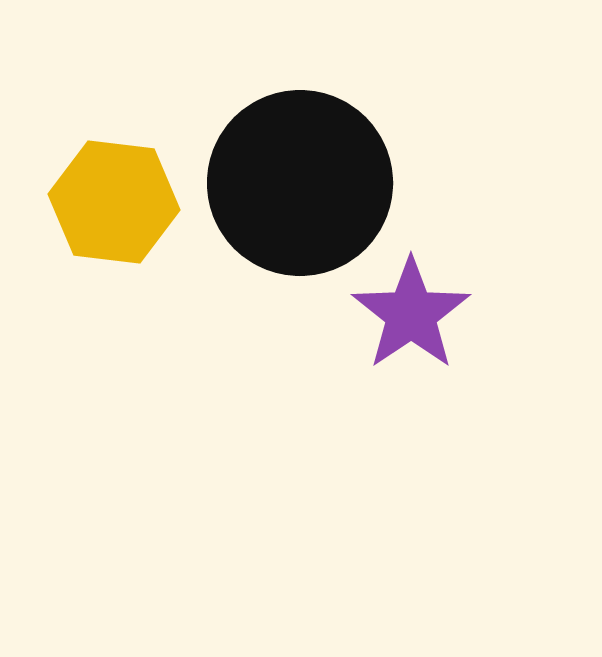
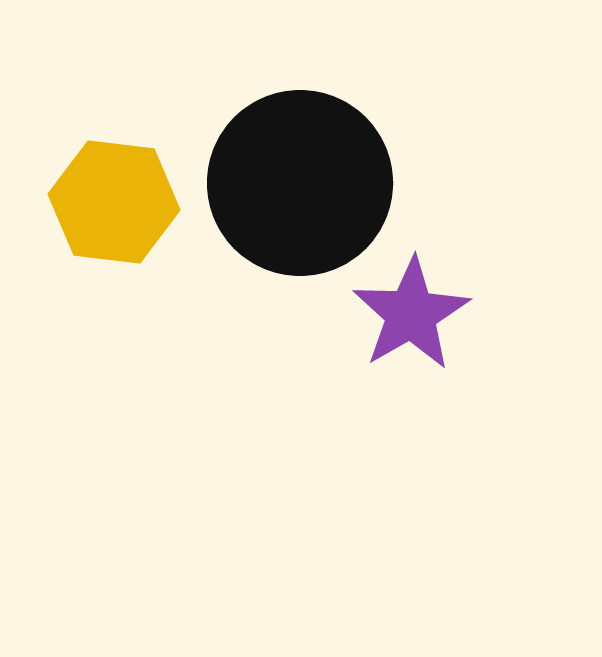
purple star: rotated 4 degrees clockwise
